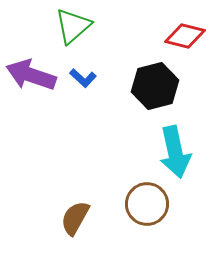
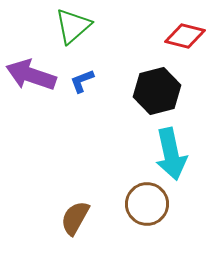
blue L-shape: moved 1 px left, 3 px down; rotated 116 degrees clockwise
black hexagon: moved 2 px right, 5 px down
cyan arrow: moved 4 px left, 2 px down
